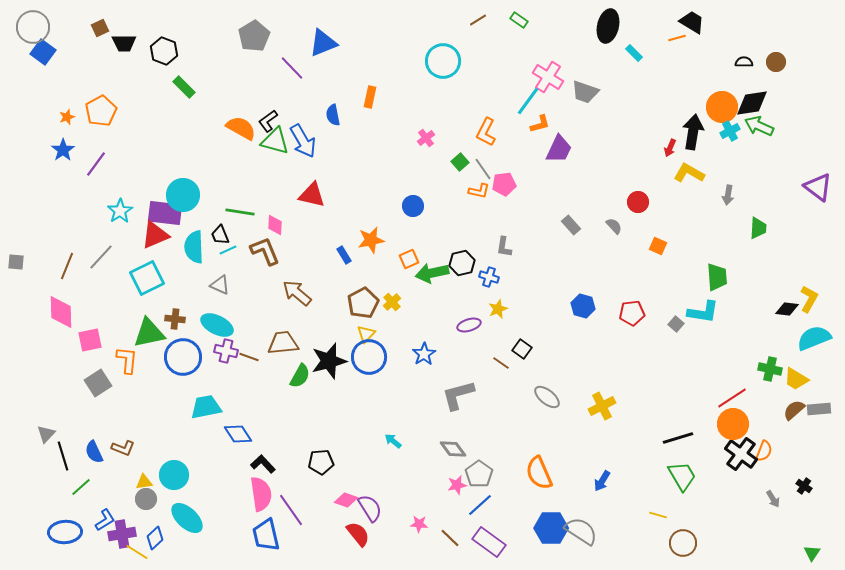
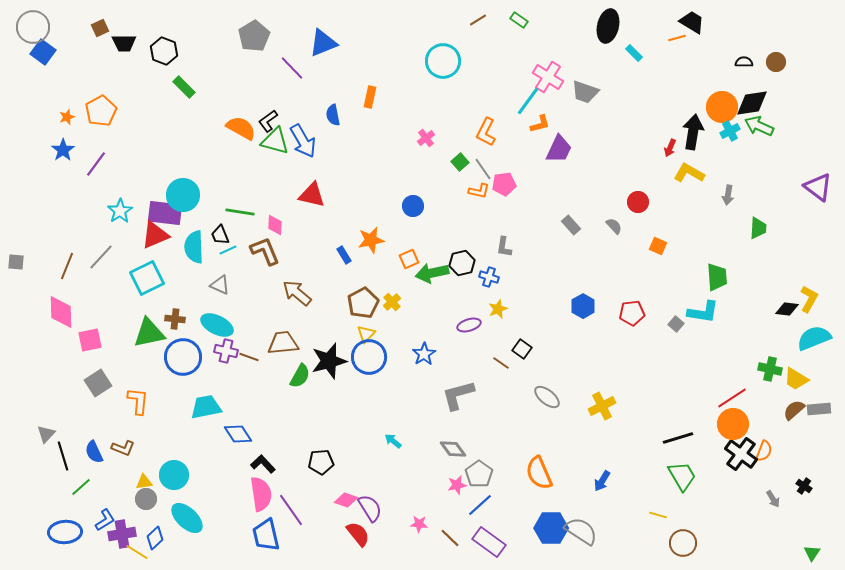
blue hexagon at (583, 306): rotated 15 degrees clockwise
orange L-shape at (127, 360): moved 11 px right, 41 px down
